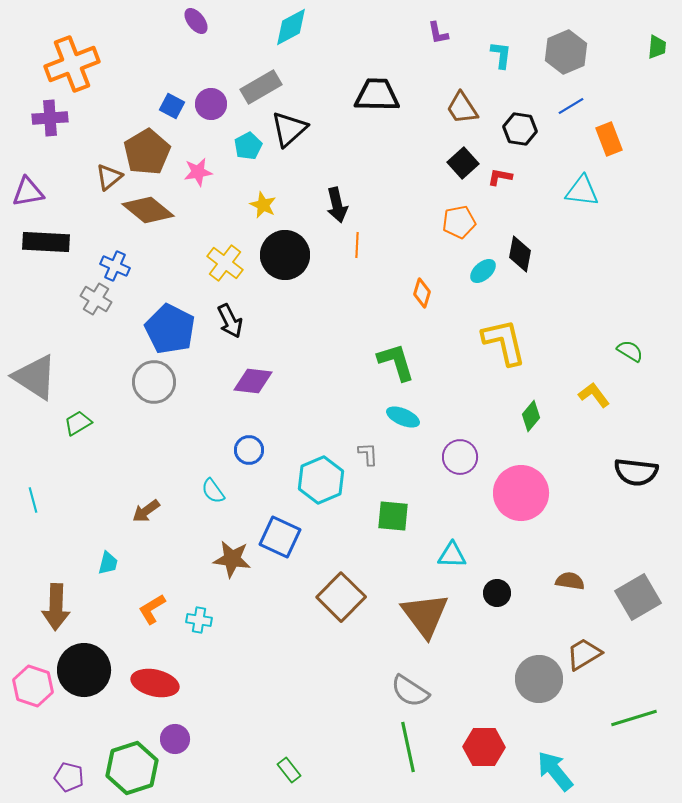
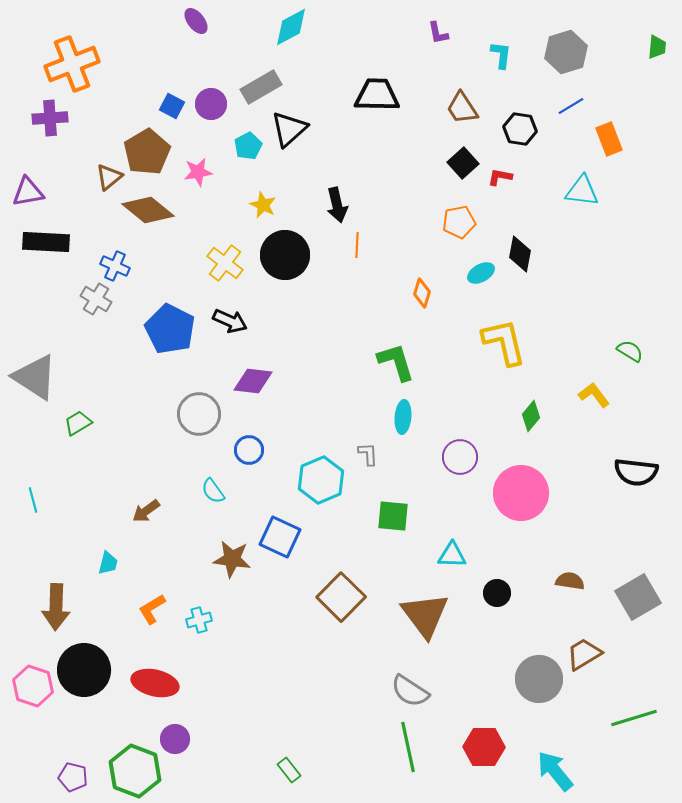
gray hexagon at (566, 52): rotated 6 degrees clockwise
cyan ellipse at (483, 271): moved 2 px left, 2 px down; rotated 12 degrees clockwise
black arrow at (230, 321): rotated 40 degrees counterclockwise
gray circle at (154, 382): moved 45 px right, 32 px down
cyan ellipse at (403, 417): rotated 72 degrees clockwise
cyan cross at (199, 620): rotated 25 degrees counterclockwise
green hexagon at (132, 768): moved 3 px right, 3 px down; rotated 21 degrees counterclockwise
purple pentagon at (69, 777): moved 4 px right
